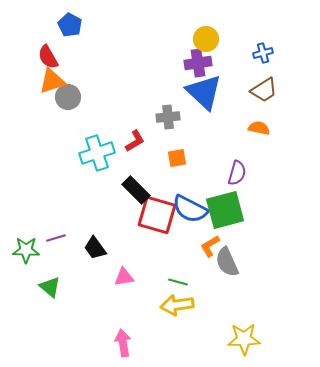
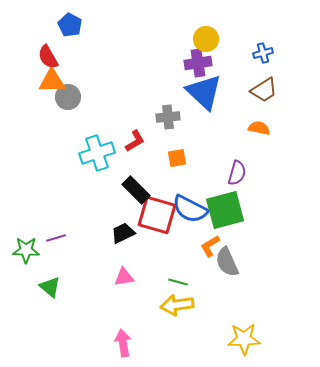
orange triangle: rotated 16 degrees clockwise
black trapezoid: moved 28 px right, 15 px up; rotated 100 degrees clockwise
